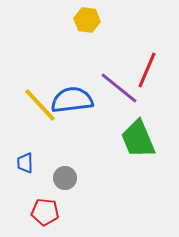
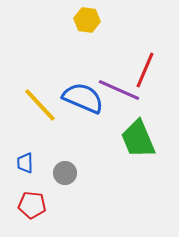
red line: moved 2 px left
purple line: moved 2 px down; rotated 15 degrees counterclockwise
blue semicircle: moved 11 px right, 2 px up; rotated 30 degrees clockwise
gray circle: moved 5 px up
red pentagon: moved 13 px left, 7 px up
